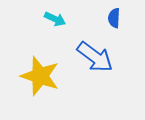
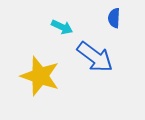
cyan arrow: moved 7 px right, 8 px down
